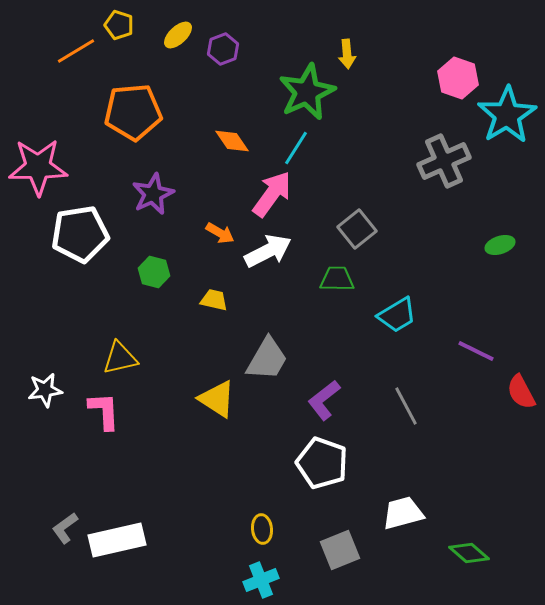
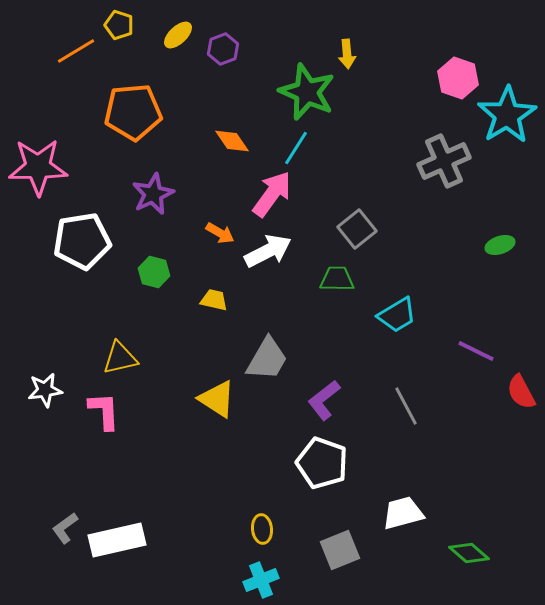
green star at (307, 92): rotated 24 degrees counterclockwise
white pentagon at (80, 234): moved 2 px right, 7 px down
